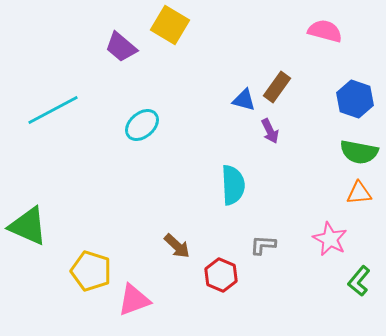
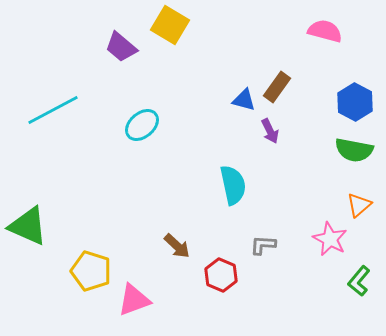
blue hexagon: moved 3 px down; rotated 9 degrees clockwise
green semicircle: moved 5 px left, 2 px up
cyan semicircle: rotated 9 degrees counterclockwise
orange triangle: moved 12 px down; rotated 36 degrees counterclockwise
